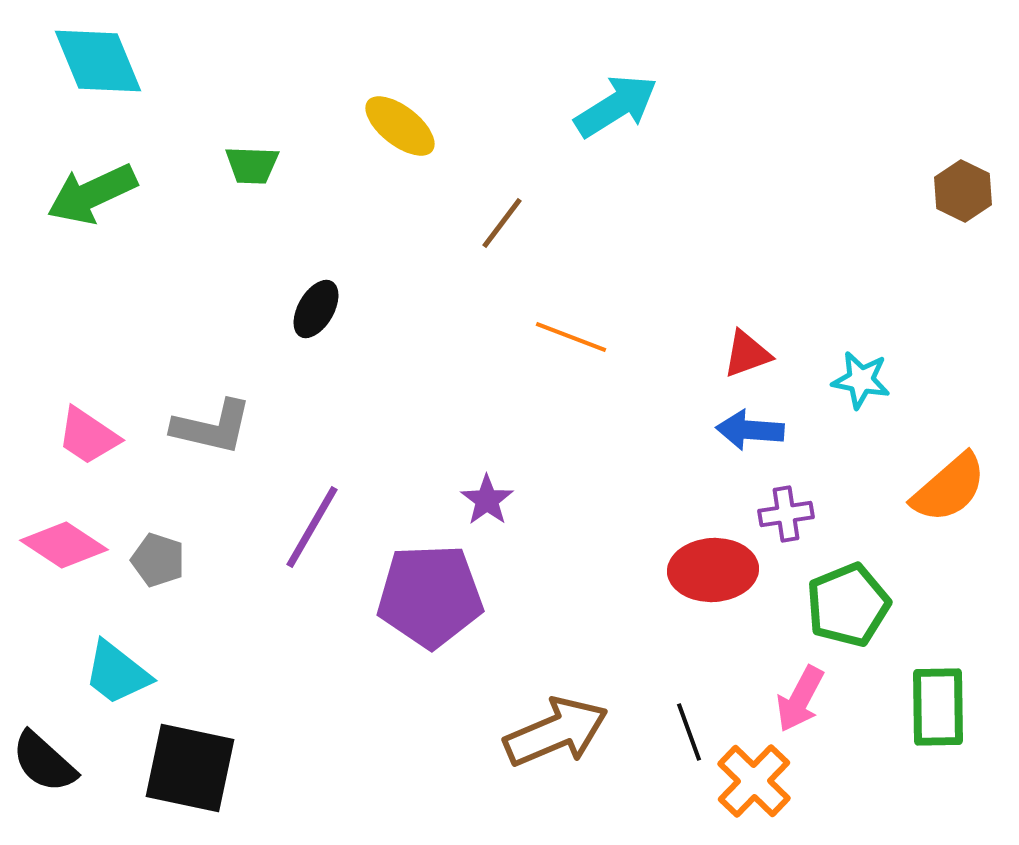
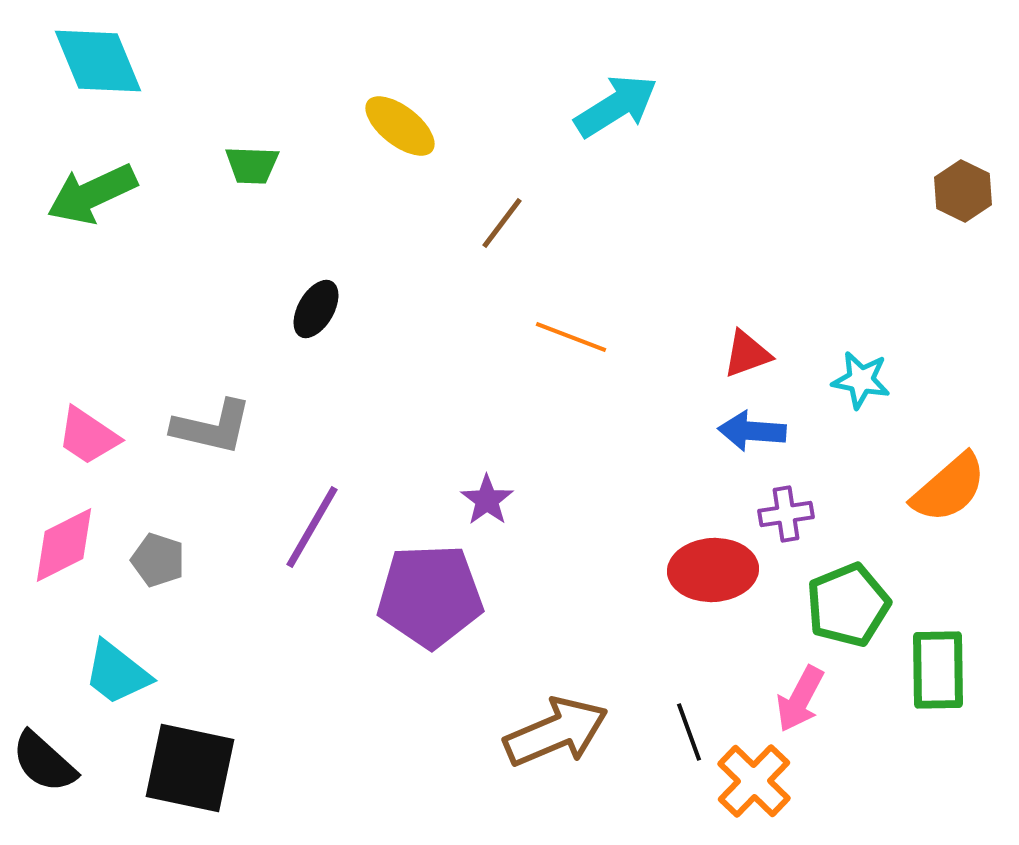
blue arrow: moved 2 px right, 1 px down
pink diamond: rotated 60 degrees counterclockwise
green rectangle: moved 37 px up
